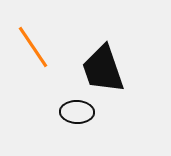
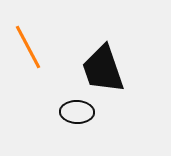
orange line: moved 5 px left; rotated 6 degrees clockwise
